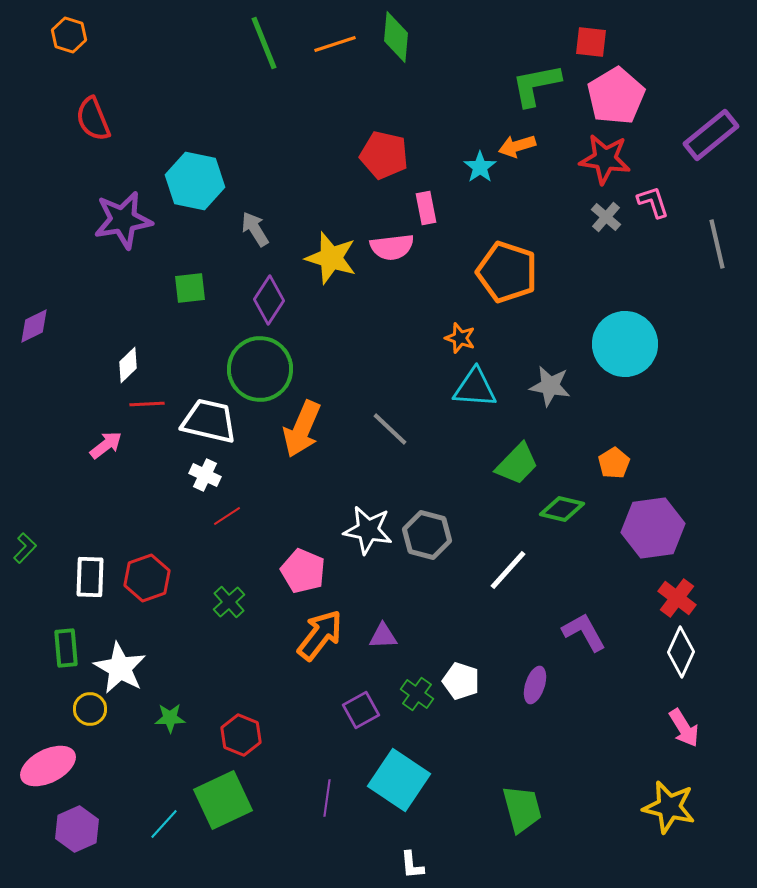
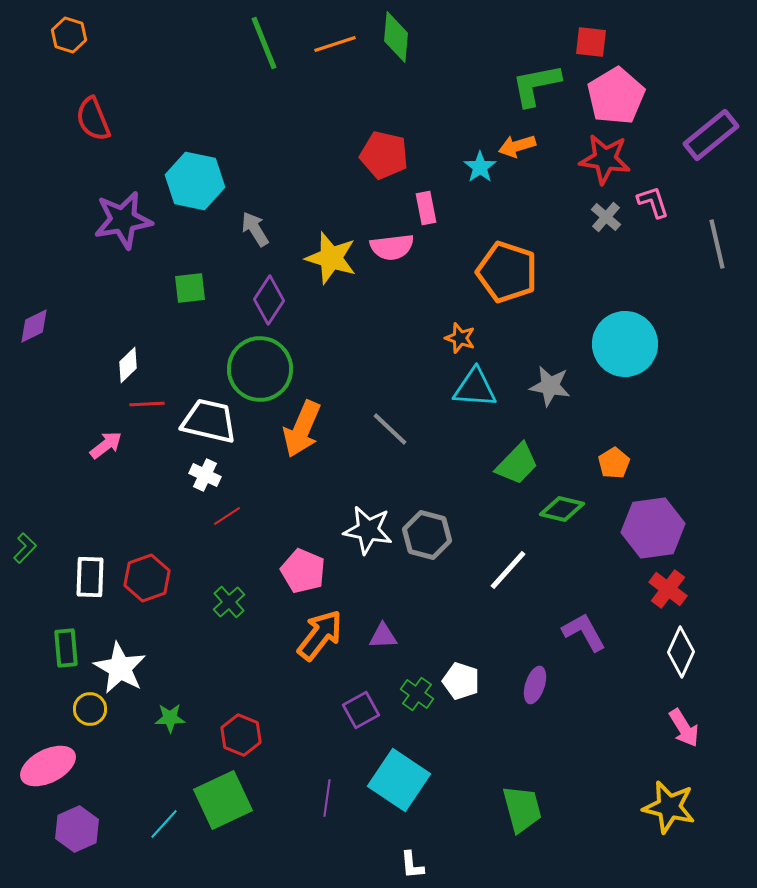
red cross at (677, 598): moved 9 px left, 9 px up
